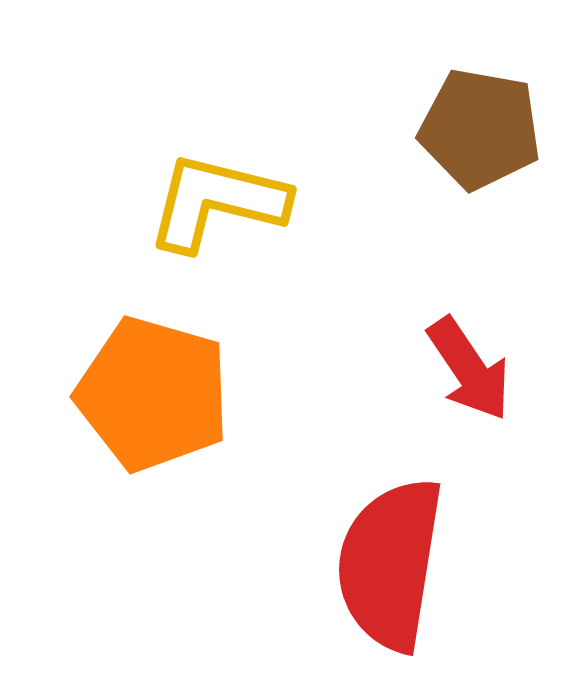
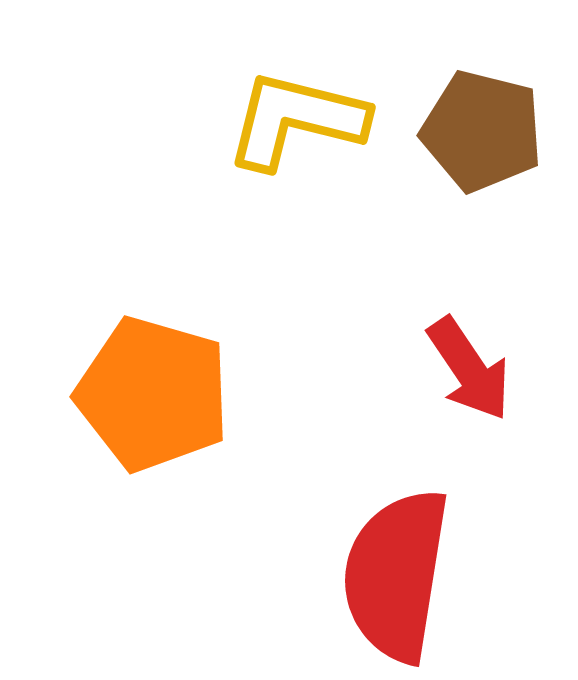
brown pentagon: moved 2 px right, 2 px down; rotated 4 degrees clockwise
yellow L-shape: moved 79 px right, 82 px up
red semicircle: moved 6 px right, 11 px down
